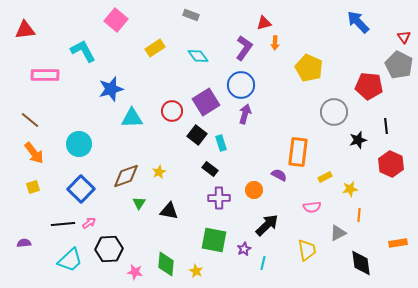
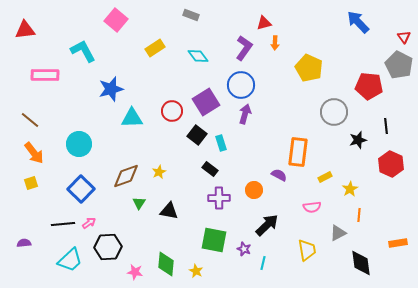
yellow square at (33, 187): moved 2 px left, 4 px up
yellow star at (350, 189): rotated 21 degrees counterclockwise
black hexagon at (109, 249): moved 1 px left, 2 px up
purple star at (244, 249): rotated 24 degrees counterclockwise
